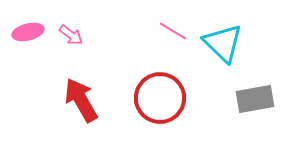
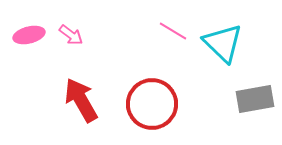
pink ellipse: moved 1 px right, 3 px down
red circle: moved 8 px left, 6 px down
